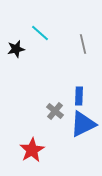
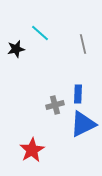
blue rectangle: moved 1 px left, 2 px up
gray cross: moved 6 px up; rotated 36 degrees clockwise
